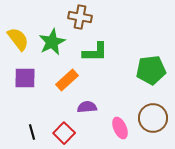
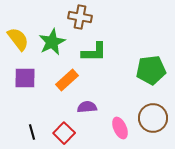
green L-shape: moved 1 px left
